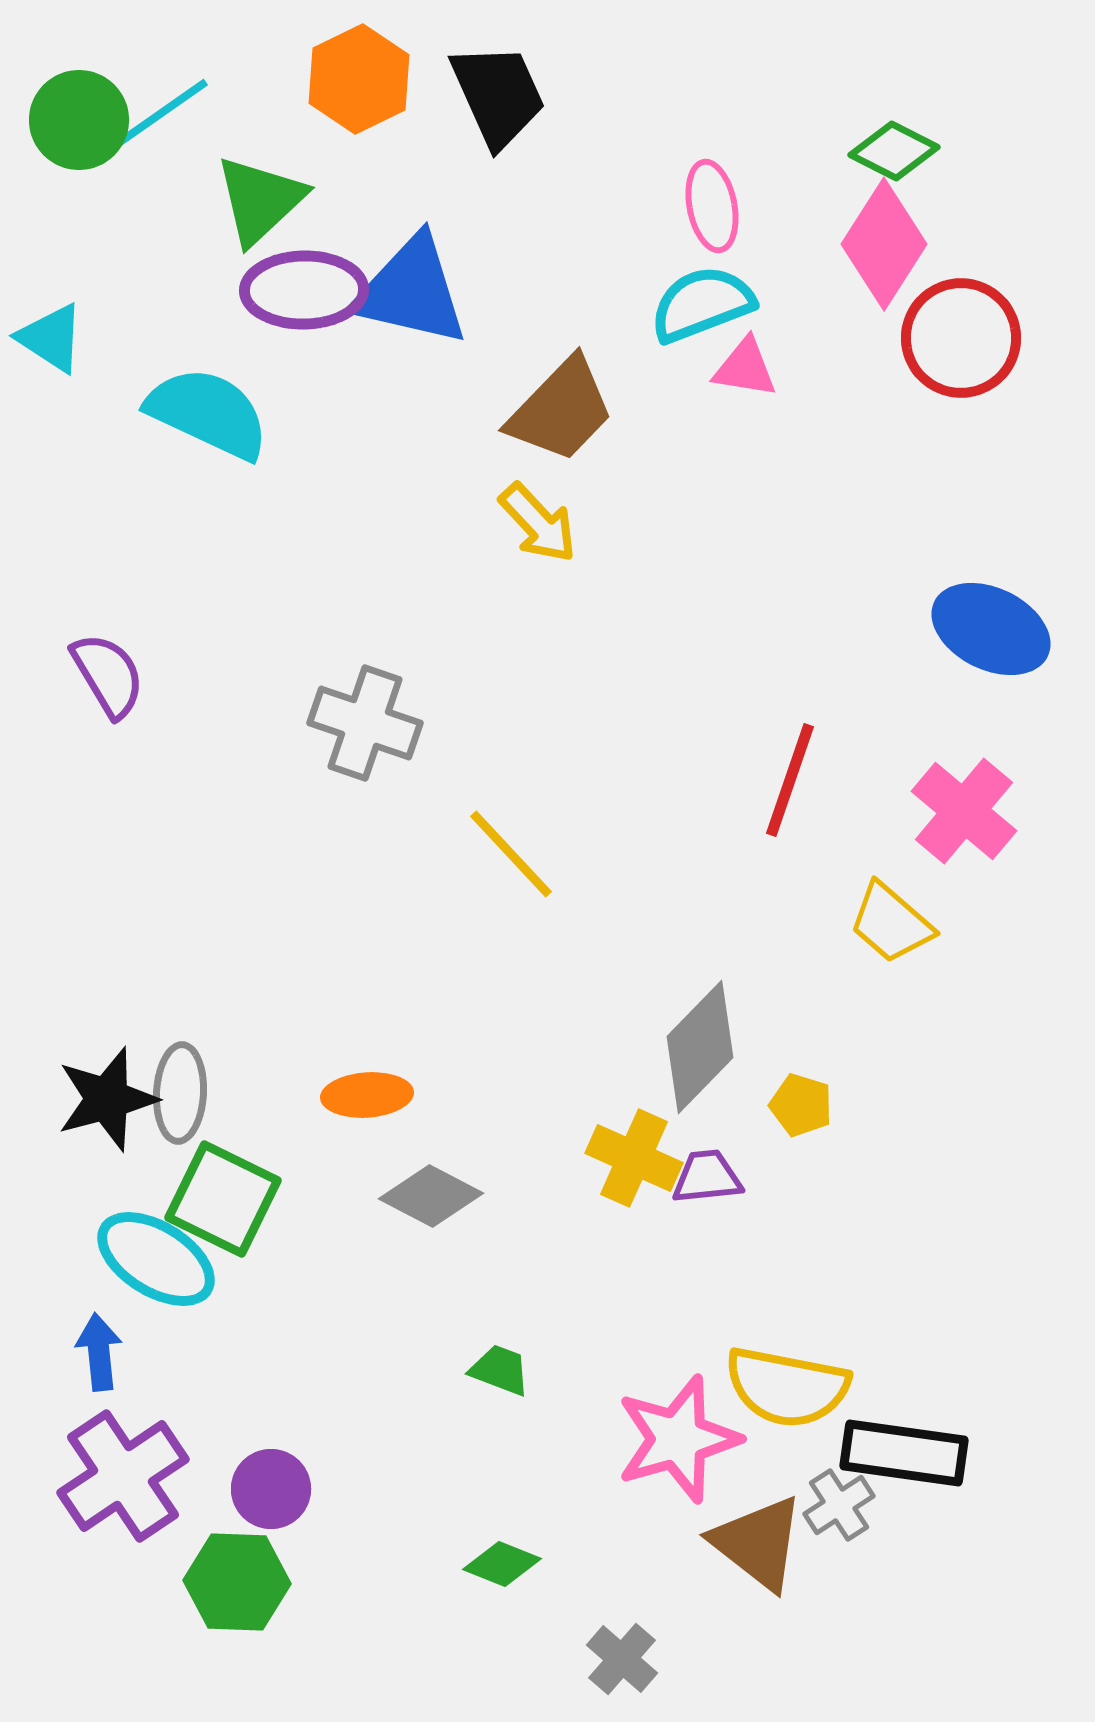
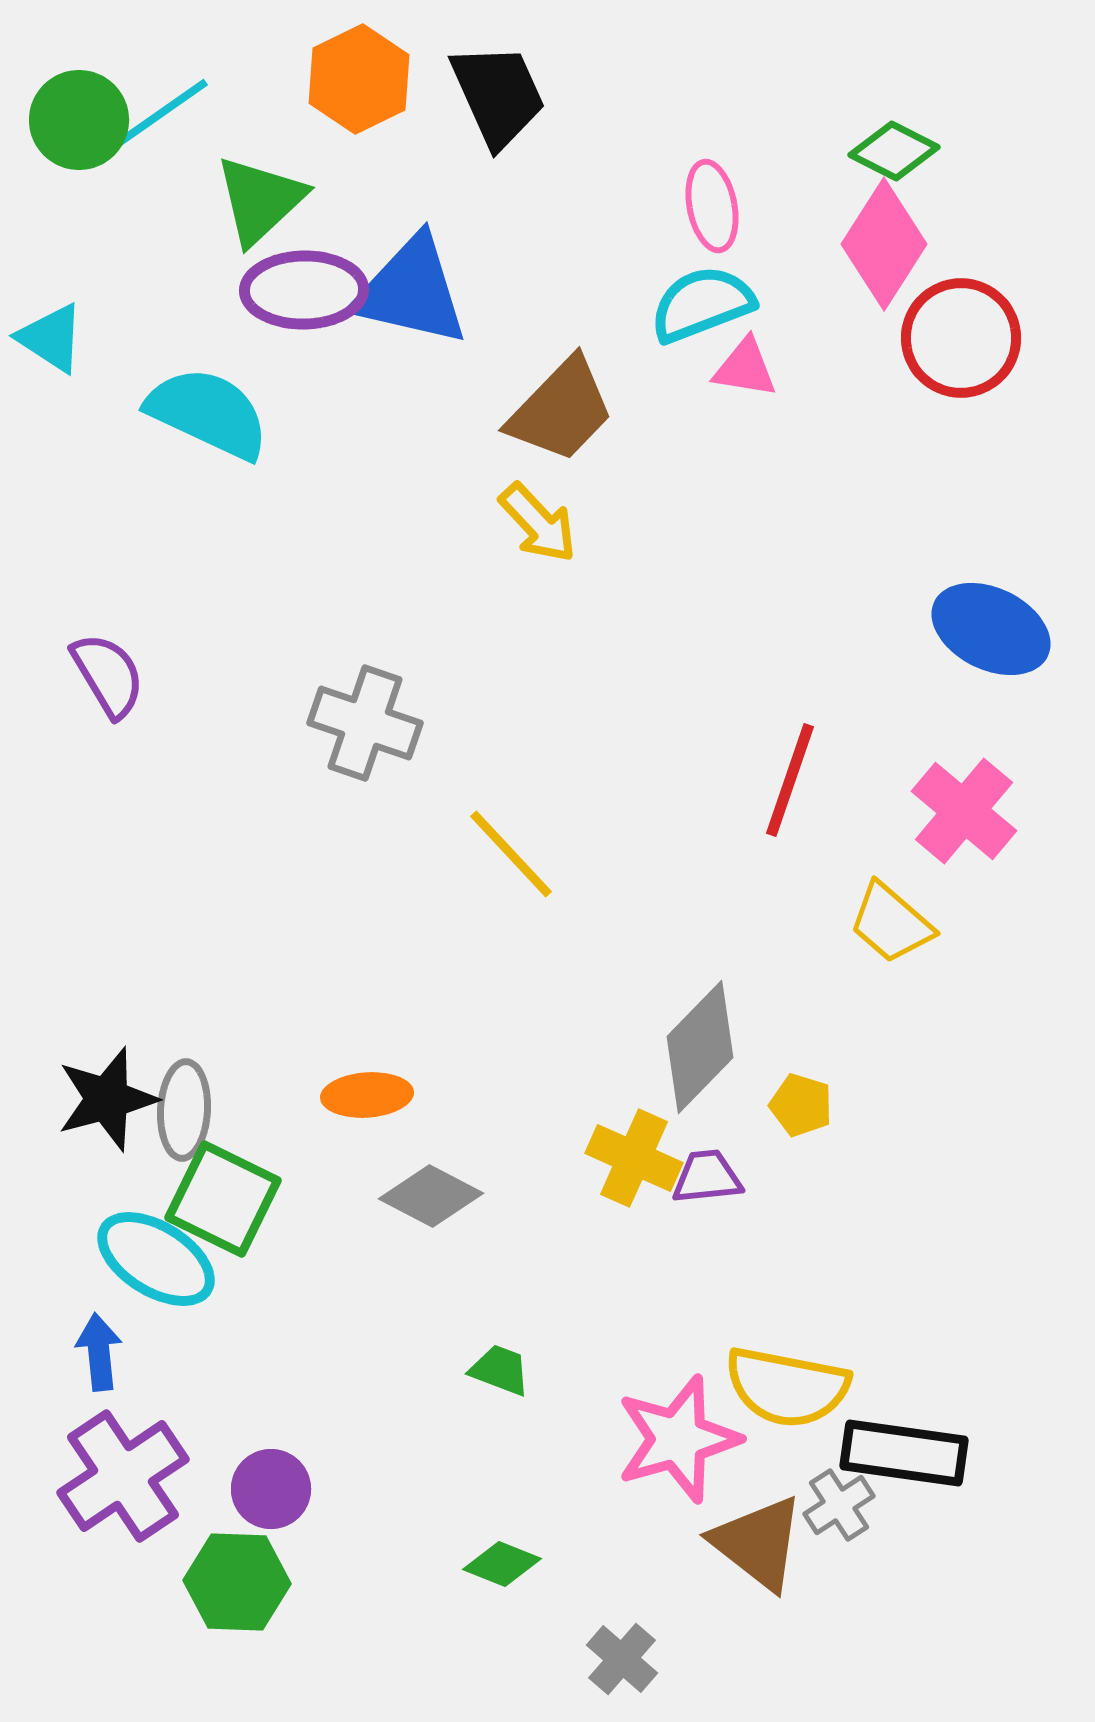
gray ellipse at (180, 1093): moved 4 px right, 17 px down
